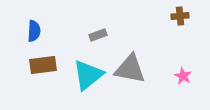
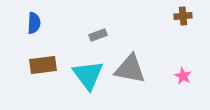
brown cross: moved 3 px right
blue semicircle: moved 8 px up
cyan triangle: rotated 28 degrees counterclockwise
